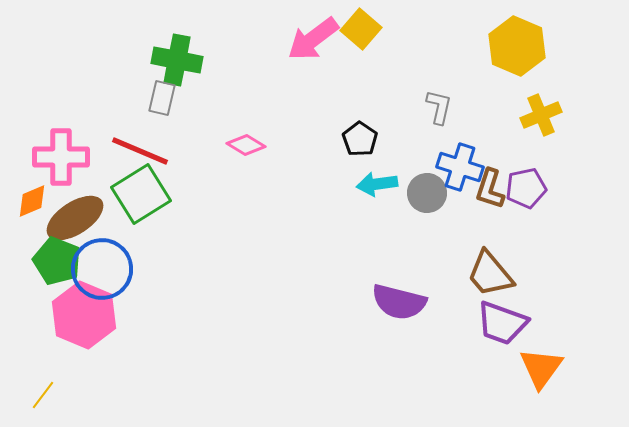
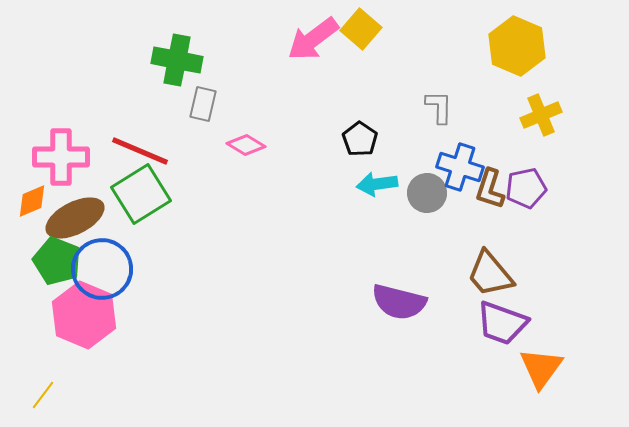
gray rectangle: moved 41 px right, 6 px down
gray L-shape: rotated 12 degrees counterclockwise
brown ellipse: rotated 6 degrees clockwise
